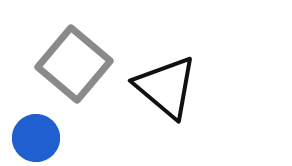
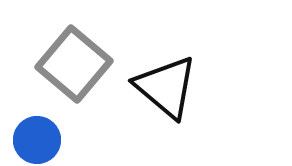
blue circle: moved 1 px right, 2 px down
